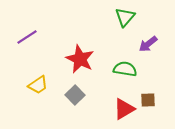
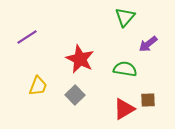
yellow trapezoid: moved 1 px down; rotated 35 degrees counterclockwise
